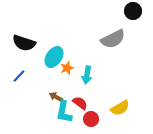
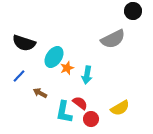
brown arrow: moved 16 px left, 4 px up
